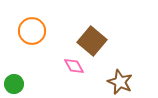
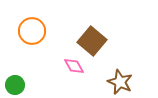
green circle: moved 1 px right, 1 px down
